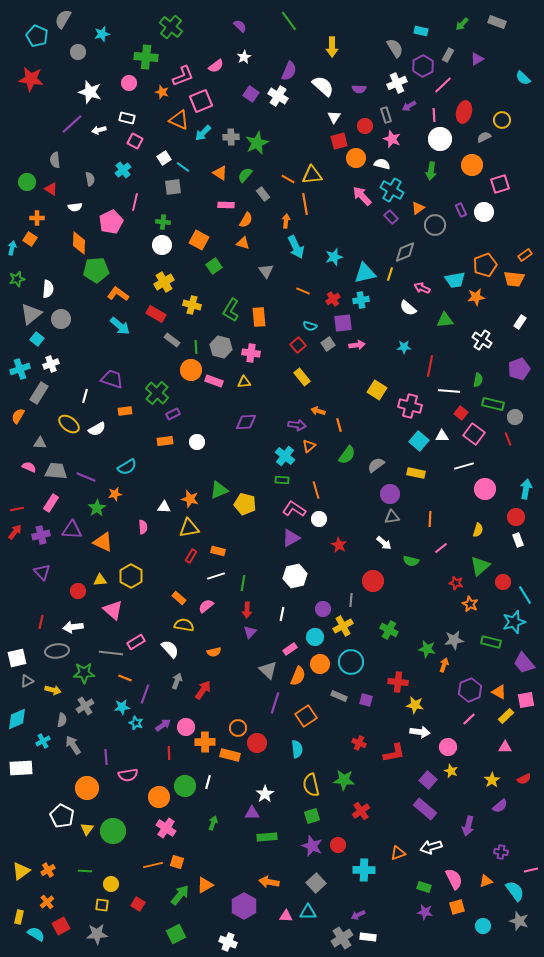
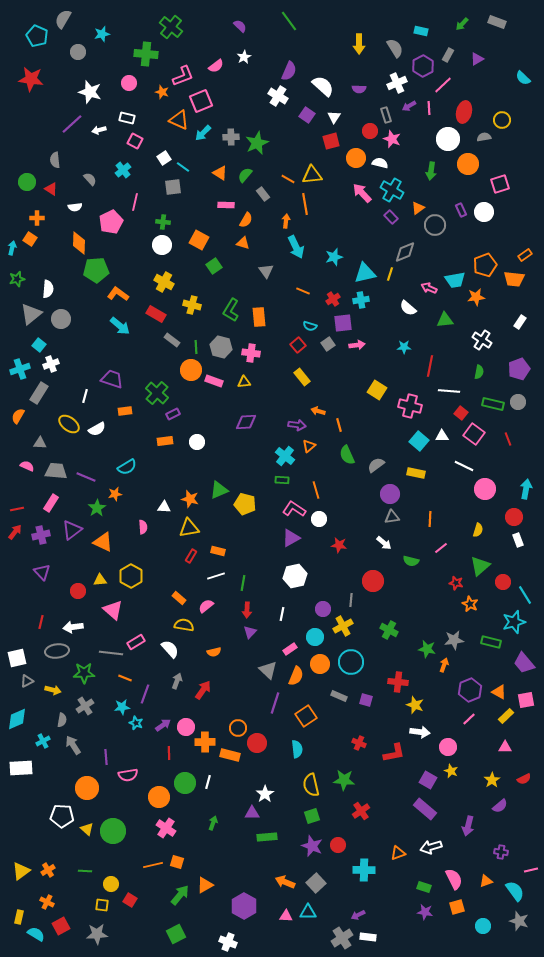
yellow arrow at (332, 47): moved 27 px right, 3 px up
green cross at (146, 57): moved 3 px up
purple square at (251, 94): moved 56 px right, 21 px down
pink line at (434, 115): moved 5 px left, 7 px up
red circle at (365, 126): moved 5 px right, 5 px down
gray semicircle at (484, 137): rotated 16 degrees clockwise
white circle at (440, 139): moved 8 px right
red square at (339, 141): moved 8 px left
white semicircle at (382, 164): moved 2 px left, 1 px up
orange circle at (472, 165): moved 4 px left, 1 px up
gray semicircle at (90, 179): rotated 32 degrees counterclockwise
pink arrow at (362, 196): moved 3 px up
yellow cross at (164, 282): rotated 30 degrees counterclockwise
pink arrow at (422, 288): moved 7 px right
cyan square at (37, 339): moved 2 px right, 6 px down
green semicircle at (478, 380): moved 1 px right, 8 px up
gray circle at (515, 417): moved 3 px right, 15 px up
green semicircle at (347, 455): rotated 120 degrees clockwise
white line at (464, 466): rotated 42 degrees clockwise
pink semicircle at (29, 467): moved 2 px left, 1 px up
red circle at (516, 517): moved 2 px left
purple triangle at (72, 530): rotated 40 degrees counterclockwise
red star at (339, 545): rotated 21 degrees counterclockwise
orange semicircle at (298, 676): moved 2 px left
yellow star at (415, 705): rotated 12 degrees clockwise
purple square at (428, 780): rotated 12 degrees counterclockwise
green circle at (185, 786): moved 3 px up
white pentagon at (62, 816): rotated 25 degrees counterclockwise
yellow triangle at (87, 829): rotated 24 degrees counterclockwise
orange arrow at (269, 882): moved 16 px right; rotated 12 degrees clockwise
orange cross at (47, 902): rotated 24 degrees counterclockwise
red square at (138, 904): moved 8 px left, 4 px up
